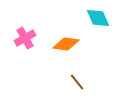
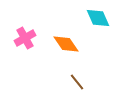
orange diamond: rotated 48 degrees clockwise
